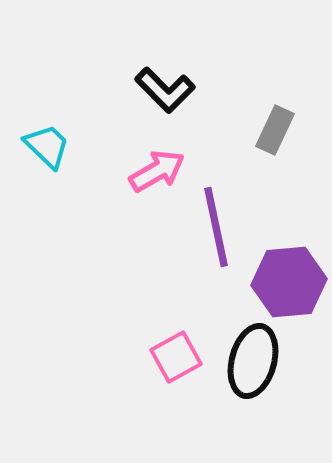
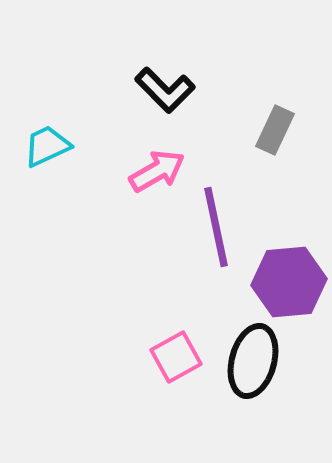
cyan trapezoid: rotated 69 degrees counterclockwise
